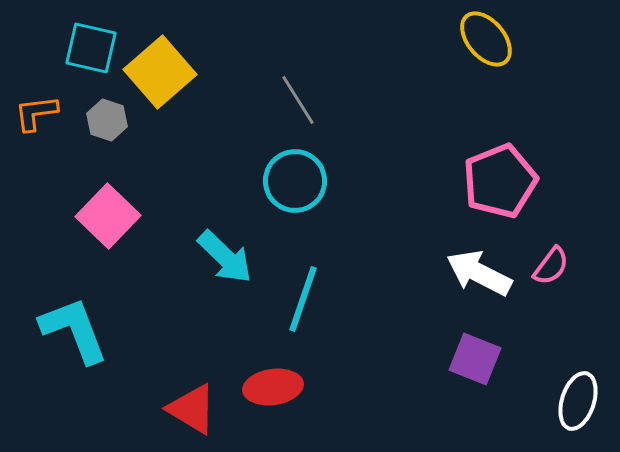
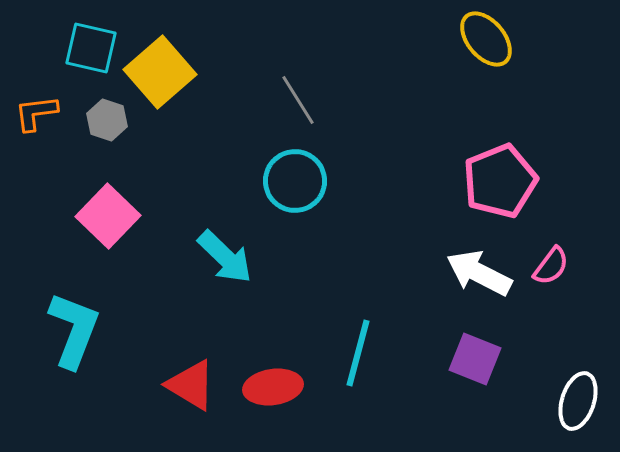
cyan line: moved 55 px right, 54 px down; rotated 4 degrees counterclockwise
cyan L-shape: rotated 42 degrees clockwise
red triangle: moved 1 px left, 24 px up
